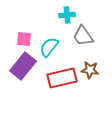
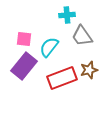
gray trapezoid: moved 1 px left
purple rectangle: moved 1 px right
brown star: moved 1 px left; rotated 24 degrees counterclockwise
red rectangle: rotated 8 degrees counterclockwise
